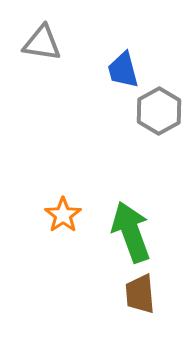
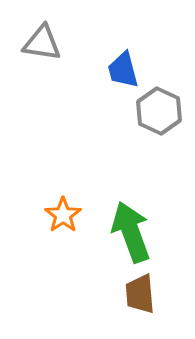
gray hexagon: rotated 6 degrees counterclockwise
